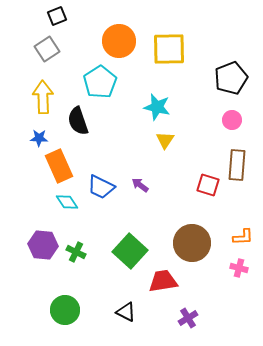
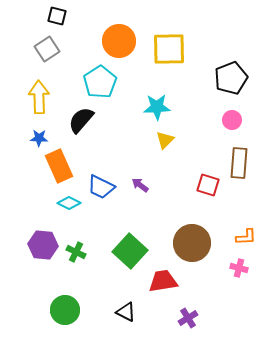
black square: rotated 36 degrees clockwise
yellow arrow: moved 4 px left
cyan star: rotated 16 degrees counterclockwise
black semicircle: moved 3 px right, 1 px up; rotated 60 degrees clockwise
yellow triangle: rotated 12 degrees clockwise
brown rectangle: moved 2 px right, 2 px up
cyan diamond: moved 2 px right, 1 px down; rotated 30 degrees counterclockwise
orange L-shape: moved 3 px right
